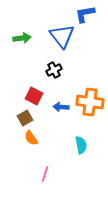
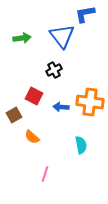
brown square: moved 11 px left, 3 px up
orange semicircle: moved 1 px right, 1 px up; rotated 14 degrees counterclockwise
